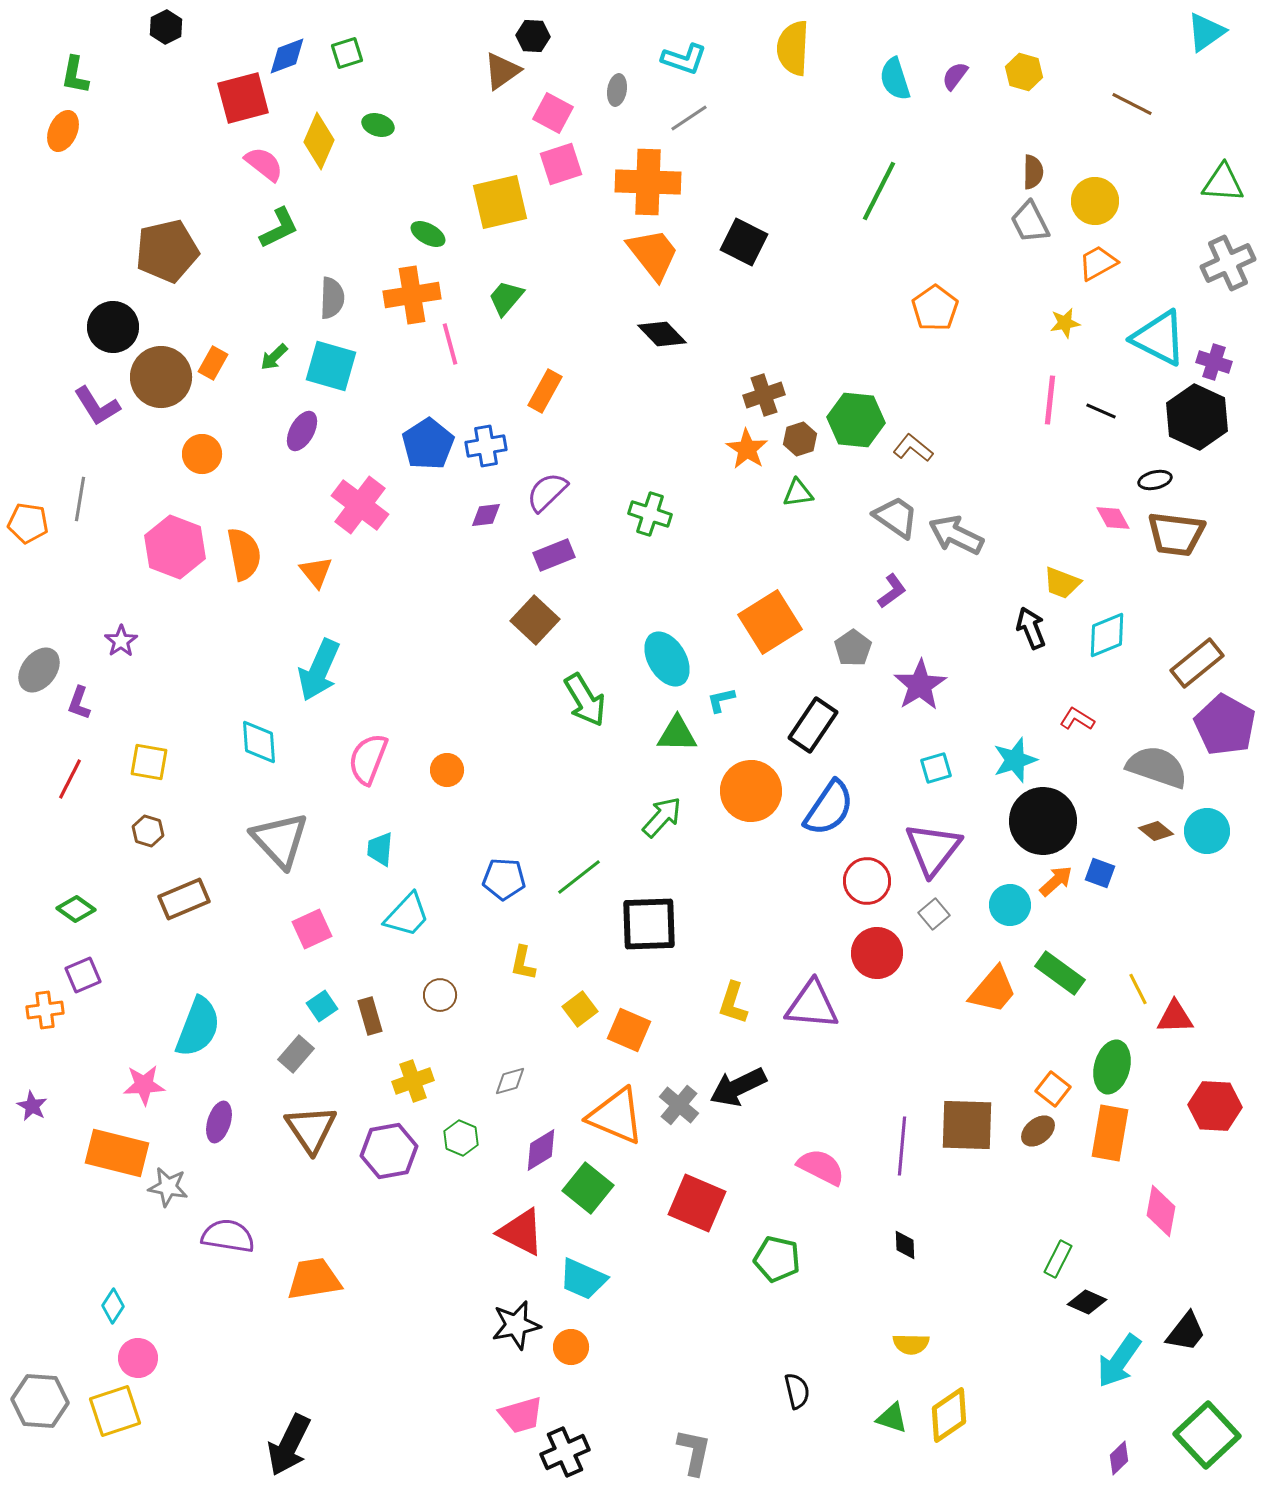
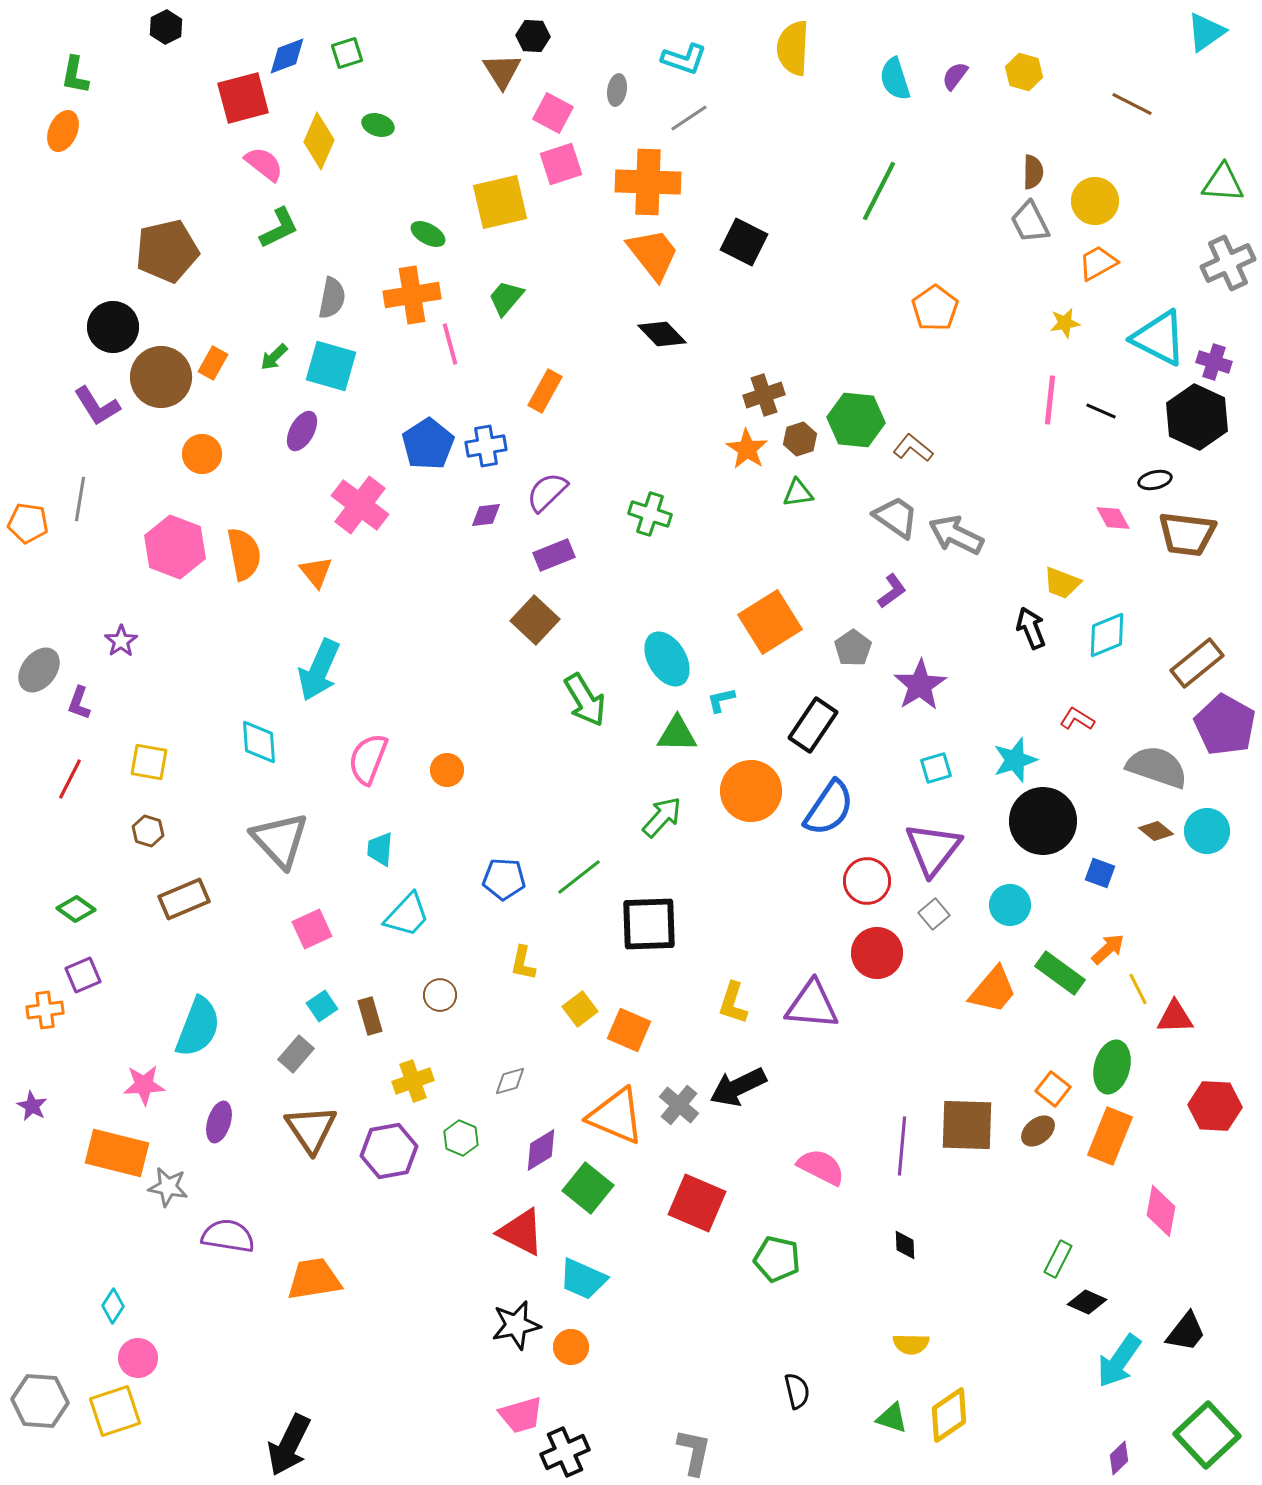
brown triangle at (502, 71): rotated 27 degrees counterclockwise
gray semicircle at (332, 298): rotated 9 degrees clockwise
brown trapezoid at (1176, 534): moved 11 px right
orange arrow at (1056, 881): moved 52 px right, 68 px down
orange rectangle at (1110, 1133): moved 3 px down; rotated 12 degrees clockwise
